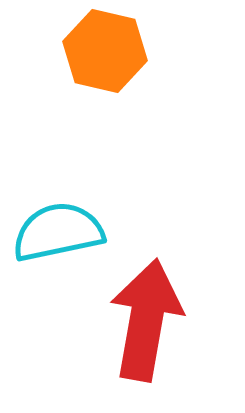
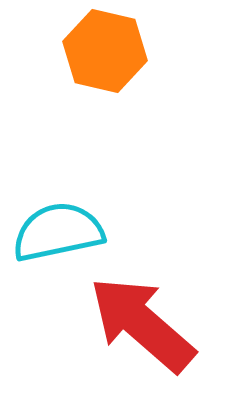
red arrow: moved 4 px left, 4 px down; rotated 59 degrees counterclockwise
